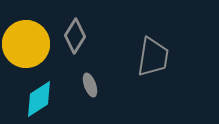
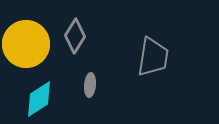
gray ellipse: rotated 25 degrees clockwise
